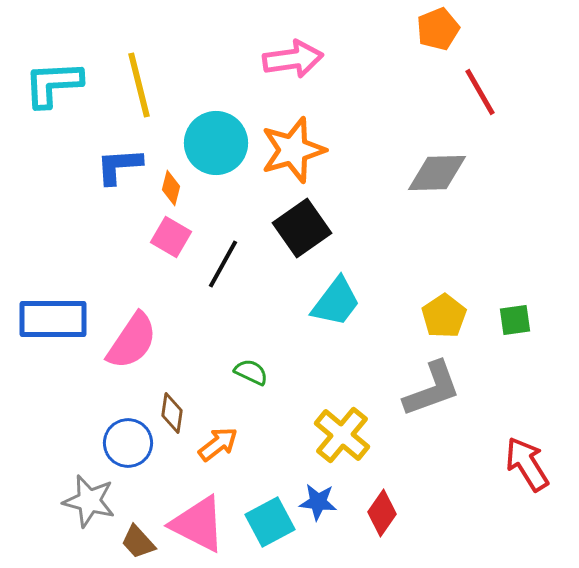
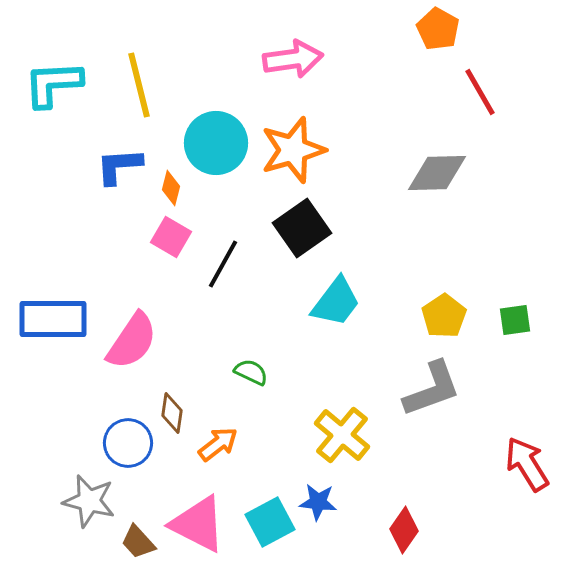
orange pentagon: rotated 21 degrees counterclockwise
red diamond: moved 22 px right, 17 px down
